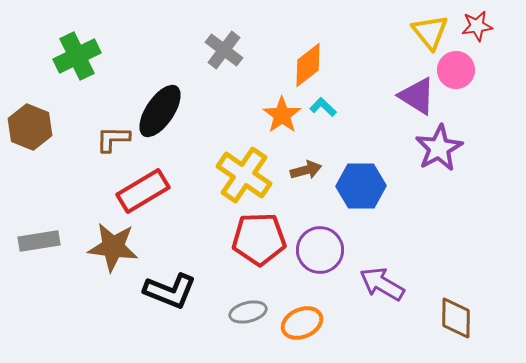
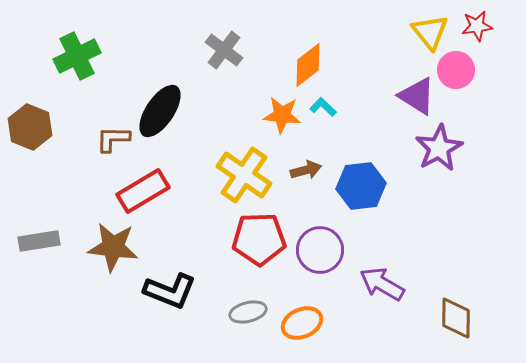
orange star: rotated 30 degrees counterclockwise
blue hexagon: rotated 6 degrees counterclockwise
